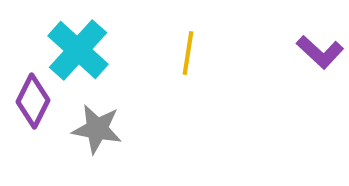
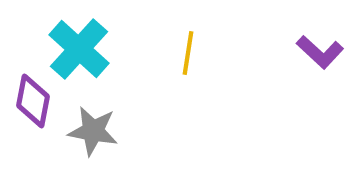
cyan cross: moved 1 px right, 1 px up
purple diamond: rotated 16 degrees counterclockwise
gray star: moved 4 px left, 2 px down
